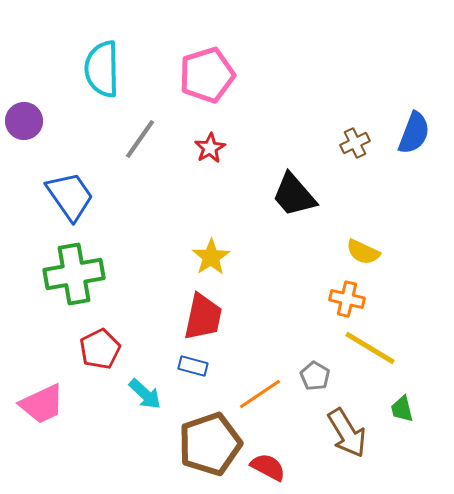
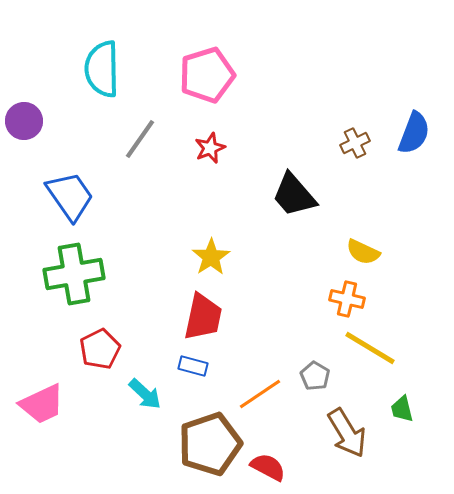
red star: rotated 8 degrees clockwise
